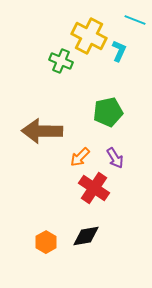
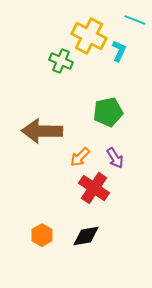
orange hexagon: moved 4 px left, 7 px up
